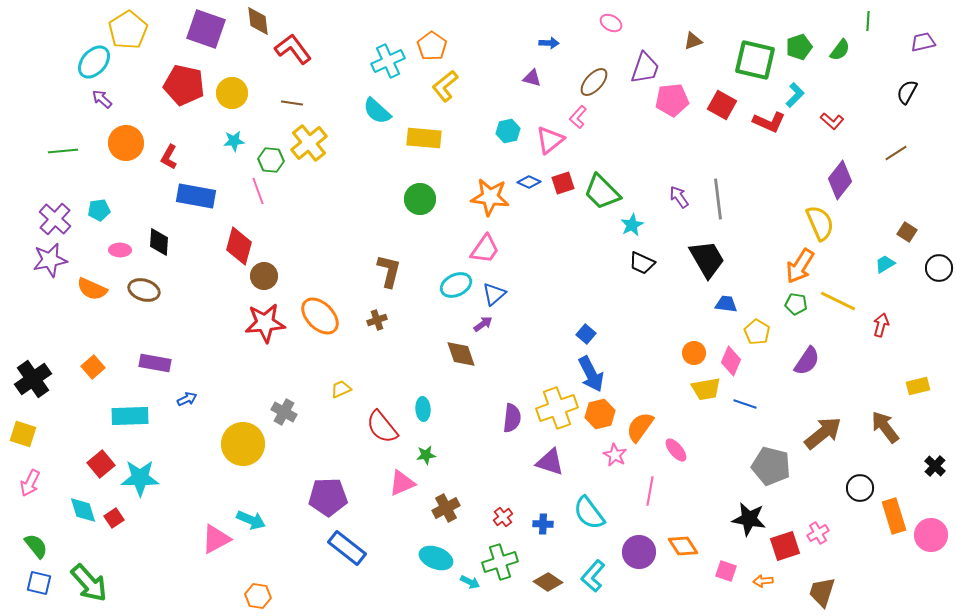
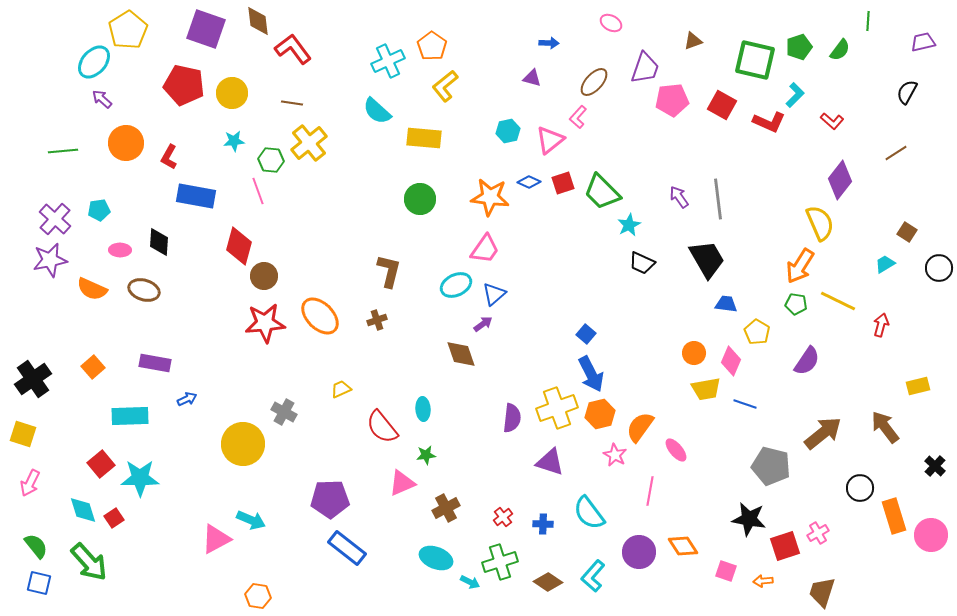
cyan star at (632, 225): moved 3 px left
purple pentagon at (328, 497): moved 2 px right, 2 px down
green arrow at (89, 583): moved 21 px up
